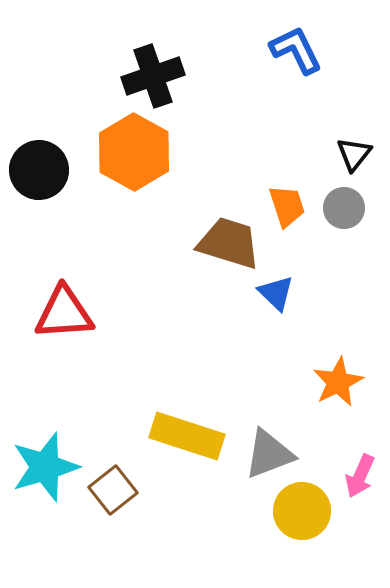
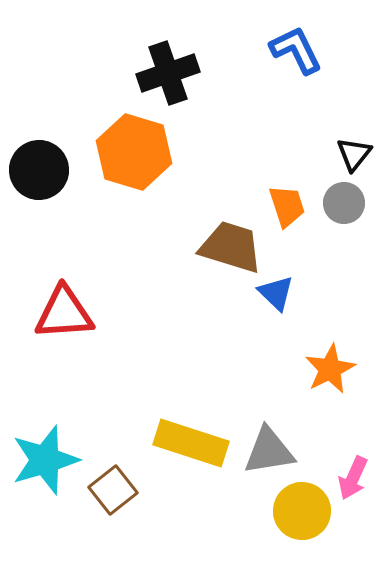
black cross: moved 15 px right, 3 px up
orange hexagon: rotated 12 degrees counterclockwise
gray circle: moved 5 px up
brown trapezoid: moved 2 px right, 4 px down
orange star: moved 8 px left, 13 px up
yellow rectangle: moved 4 px right, 7 px down
gray triangle: moved 3 px up; rotated 12 degrees clockwise
cyan star: moved 7 px up
pink arrow: moved 7 px left, 2 px down
